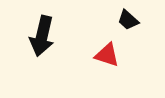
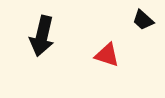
black trapezoid: moved 15 px right
